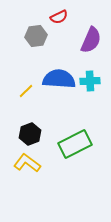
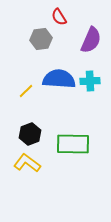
red semicircle: rotated 84 degrees clockwise
gray hexagon: moved 5 px right, 3 px down
green rectangle: moved 2 px left; rotated 28 degrees clockwise
